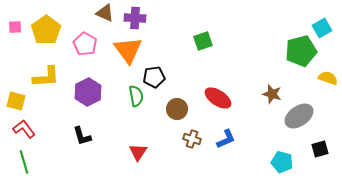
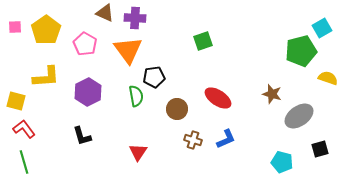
brown cross: moved 1 px right, 1 px down
